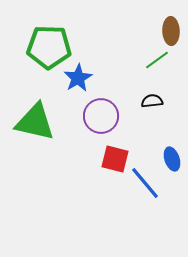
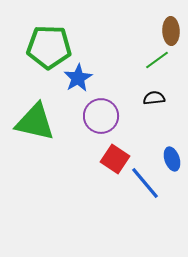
black semicircle: moved 2 px right, 3 px up
red square: rotated 20 degrees clockwise
